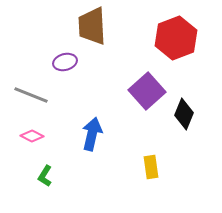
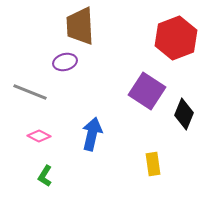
brown trapezoid: moved 12 px left
purple square: rotated 15 degrees counterclockwise
gray line: moved 1 px left, 3 px up
pink diamond: moved 7 px right
yellow rectangle: moved 2 px right, 3 px up
